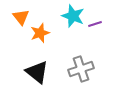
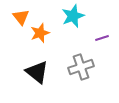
cyan star: rotated 30 degrees clockwise
purple line: moved 7 px right, 14 px down
gray cross: moved 2 px up
